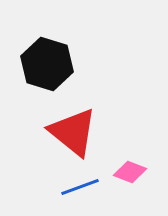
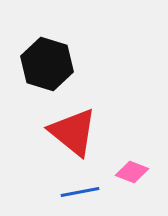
pink diamond: moved 2 px right
blue line: moved 5 px down; rotated 9 degrees clockwise
